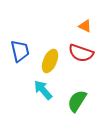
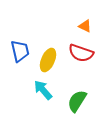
yellow ellipse: moved 2 px left, 1 px up
